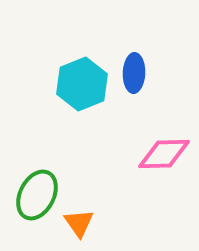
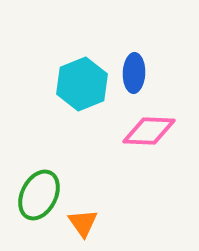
pink diamond: moved 15 px left, 23 px up; rotated 4 degrees clockwise
green ellipse: moved 2 px right
orange triangle: moved 4 px right
